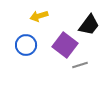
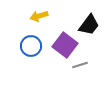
blue circle: moved 5 px right, 1 px down
